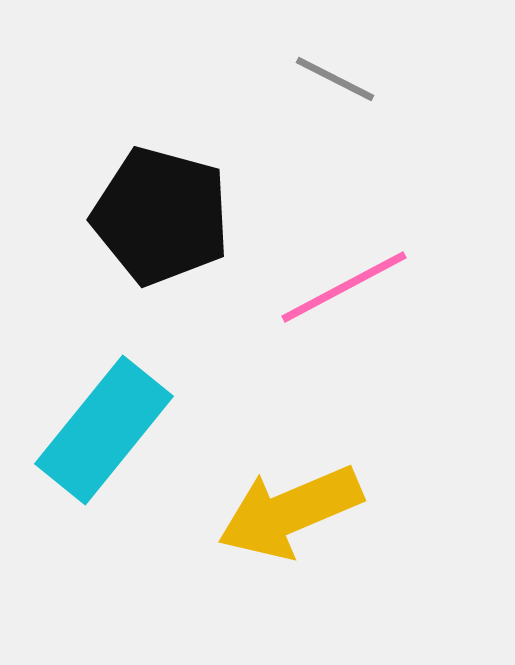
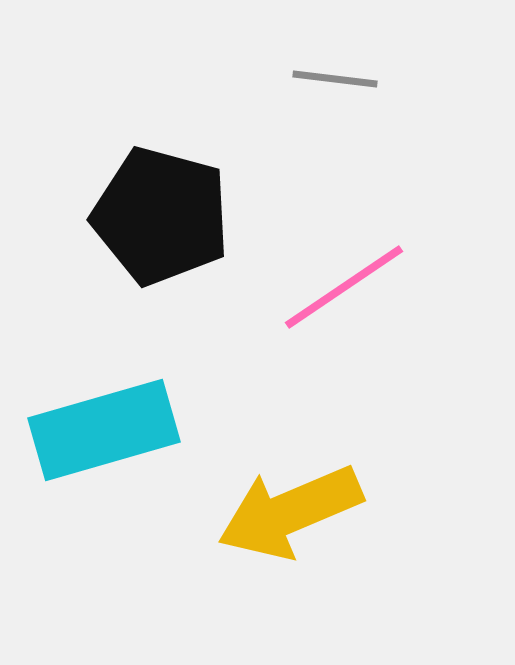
gray line: rotated 20 degrees counterclockwise
pink line: rotated 6 degrees counterclockwise
cyan rectangle: rotated 35 degrees clockwise
